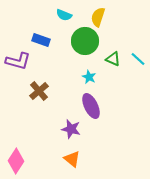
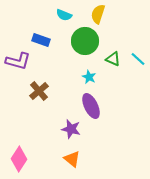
yellow semicircle: moved 3 px up
pink diamond: moved 3 px right, 2 px up
